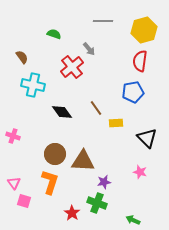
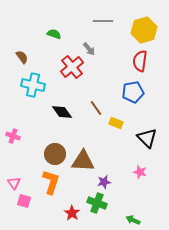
yellow rectangle: rotated 24 degrees clockwise
orange L-shape: moved 1 px right
